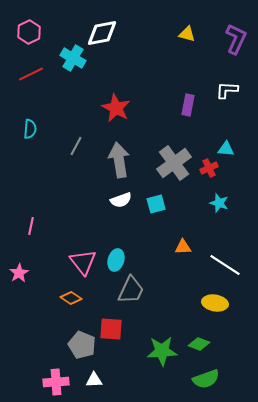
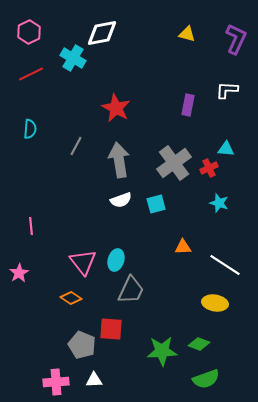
pink line: rotated 18 degrees counterclockwise
